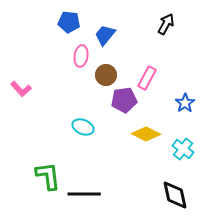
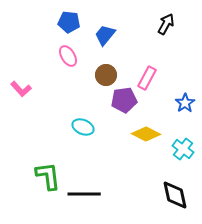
pink ellipse: moved 13 px left; rotated 40 degrees counterclockwise
